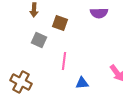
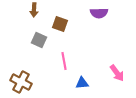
brown square: moved 1 px down
pink line: rotated 18 degrees counterclockwise
